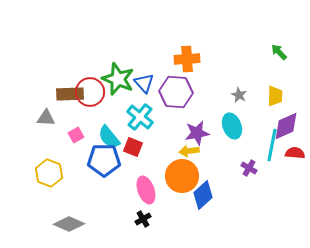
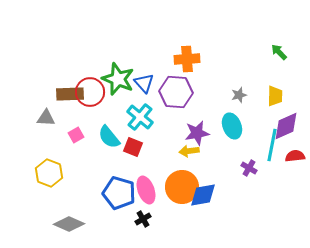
gray star: rotated 28 degrees clockwise
red semicircle: moved 3 px down; rotated 12 degrees counterclockwise
blue pentagon: moved 15 px right, 33 px down; rotated 16 degrees clockwise
orange circle: moved 11 px down
blue diamond: rotated 32 degrees clockwise
